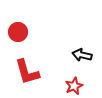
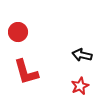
red L-shape: moved 1 px left
red star: moved 6 px right
